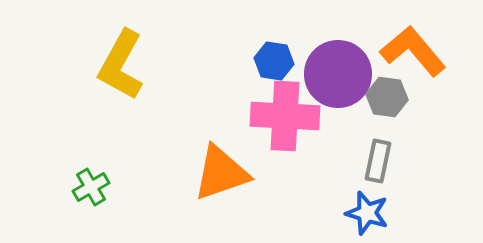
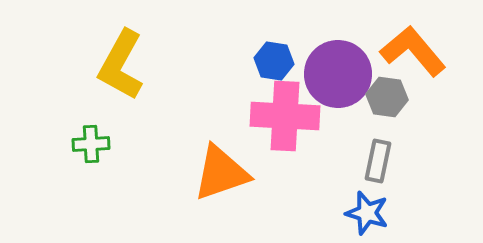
green cross: moved 43 px up; rotated 27 degrees clockwise
